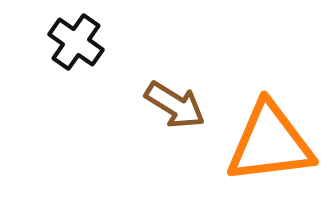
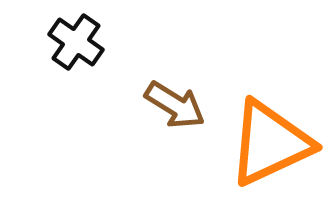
orange triangle: rotated 18 degrees counterclockwise
